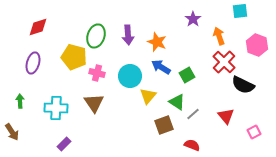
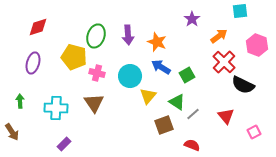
purple star: moved 1 px left
orange arrow: rotated 72 degrees clockwise
